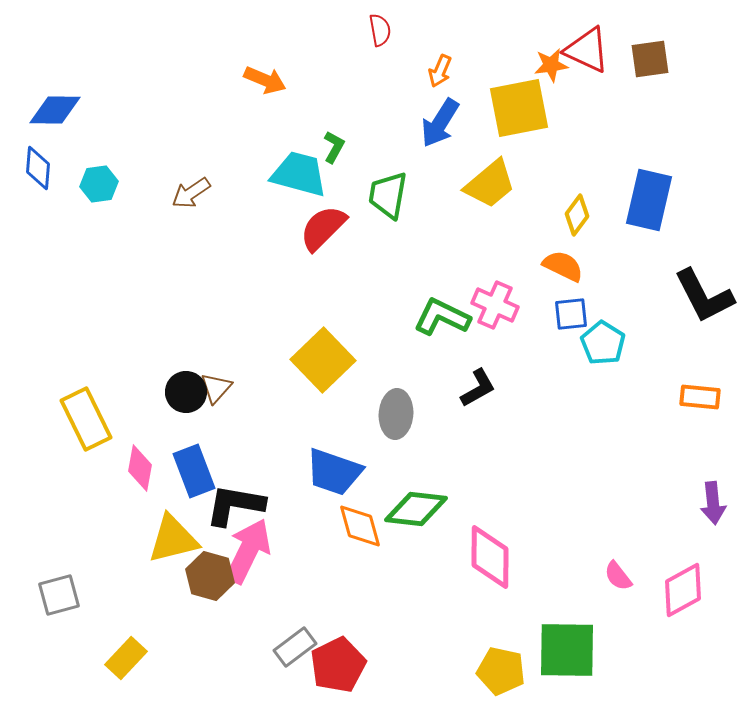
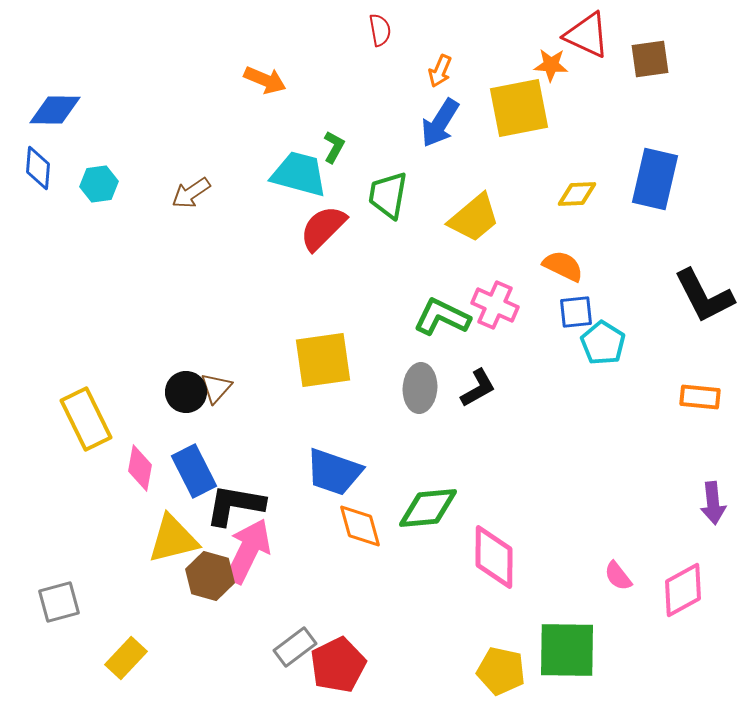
red triangle at (587, 50): moved 15 px up
orange star at (551, 65): rotated 12 degrees clockwise
yellow trapezoid at (490, 184): moved 16 px left, 34 px down
blue rectangle at (649, 200): moved 6 px right, 21 px up
yellow diamond at (577, 215): moved 21 px up; rotated 51 degrees clockwise
blue square at (571, 314): moved 5 px right, 2 px up
yellow square at (323, 360): rotated 36 degrees clockwise
gray ellipse at (396, 414): moved 24 px right, 26 px up
blue rectangle at (194, 471): rotated 6 degrees counterclockwise
green diamond at (416, 509): moved 12 px right, 1 px up; rotated 12 degrees counterclockwise
pink diamond at (490, 557): moved 4 px right
gray square at (59, 595): moved 7 px down
